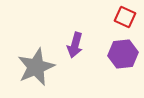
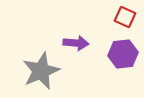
purple arrow: moved 1 px right, 2 px up; rotated 100 degrees counterclockwise
gray star: moved 5 px right, 4 px down
